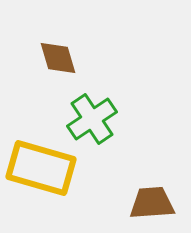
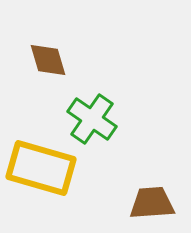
brown diamond: moved 10 px left, 2 px down
green cross: rotated 21 degrees counterclockwise
